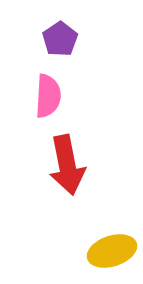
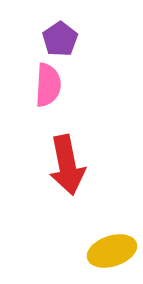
pink semicircle: moved 11 px up
